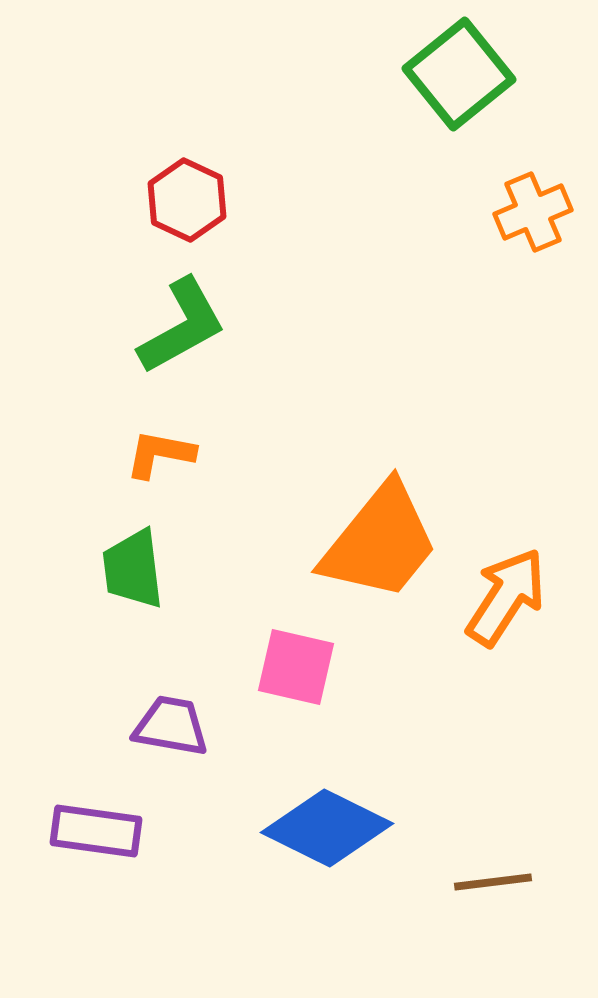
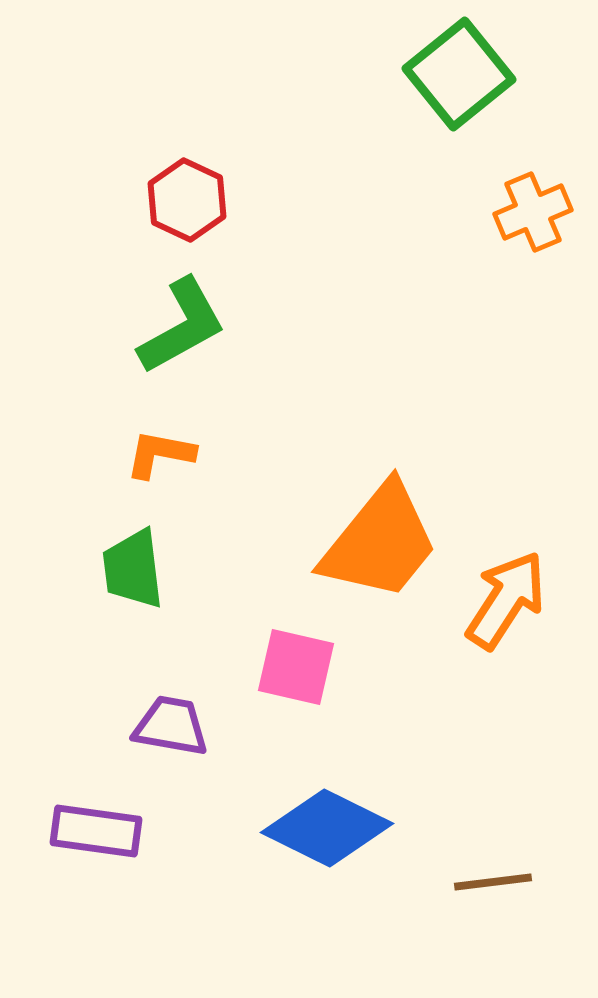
orange arrow: moved 3 px down
